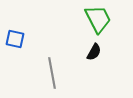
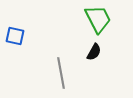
blue square: moved 3 px up
gray line: moved 9 px right
